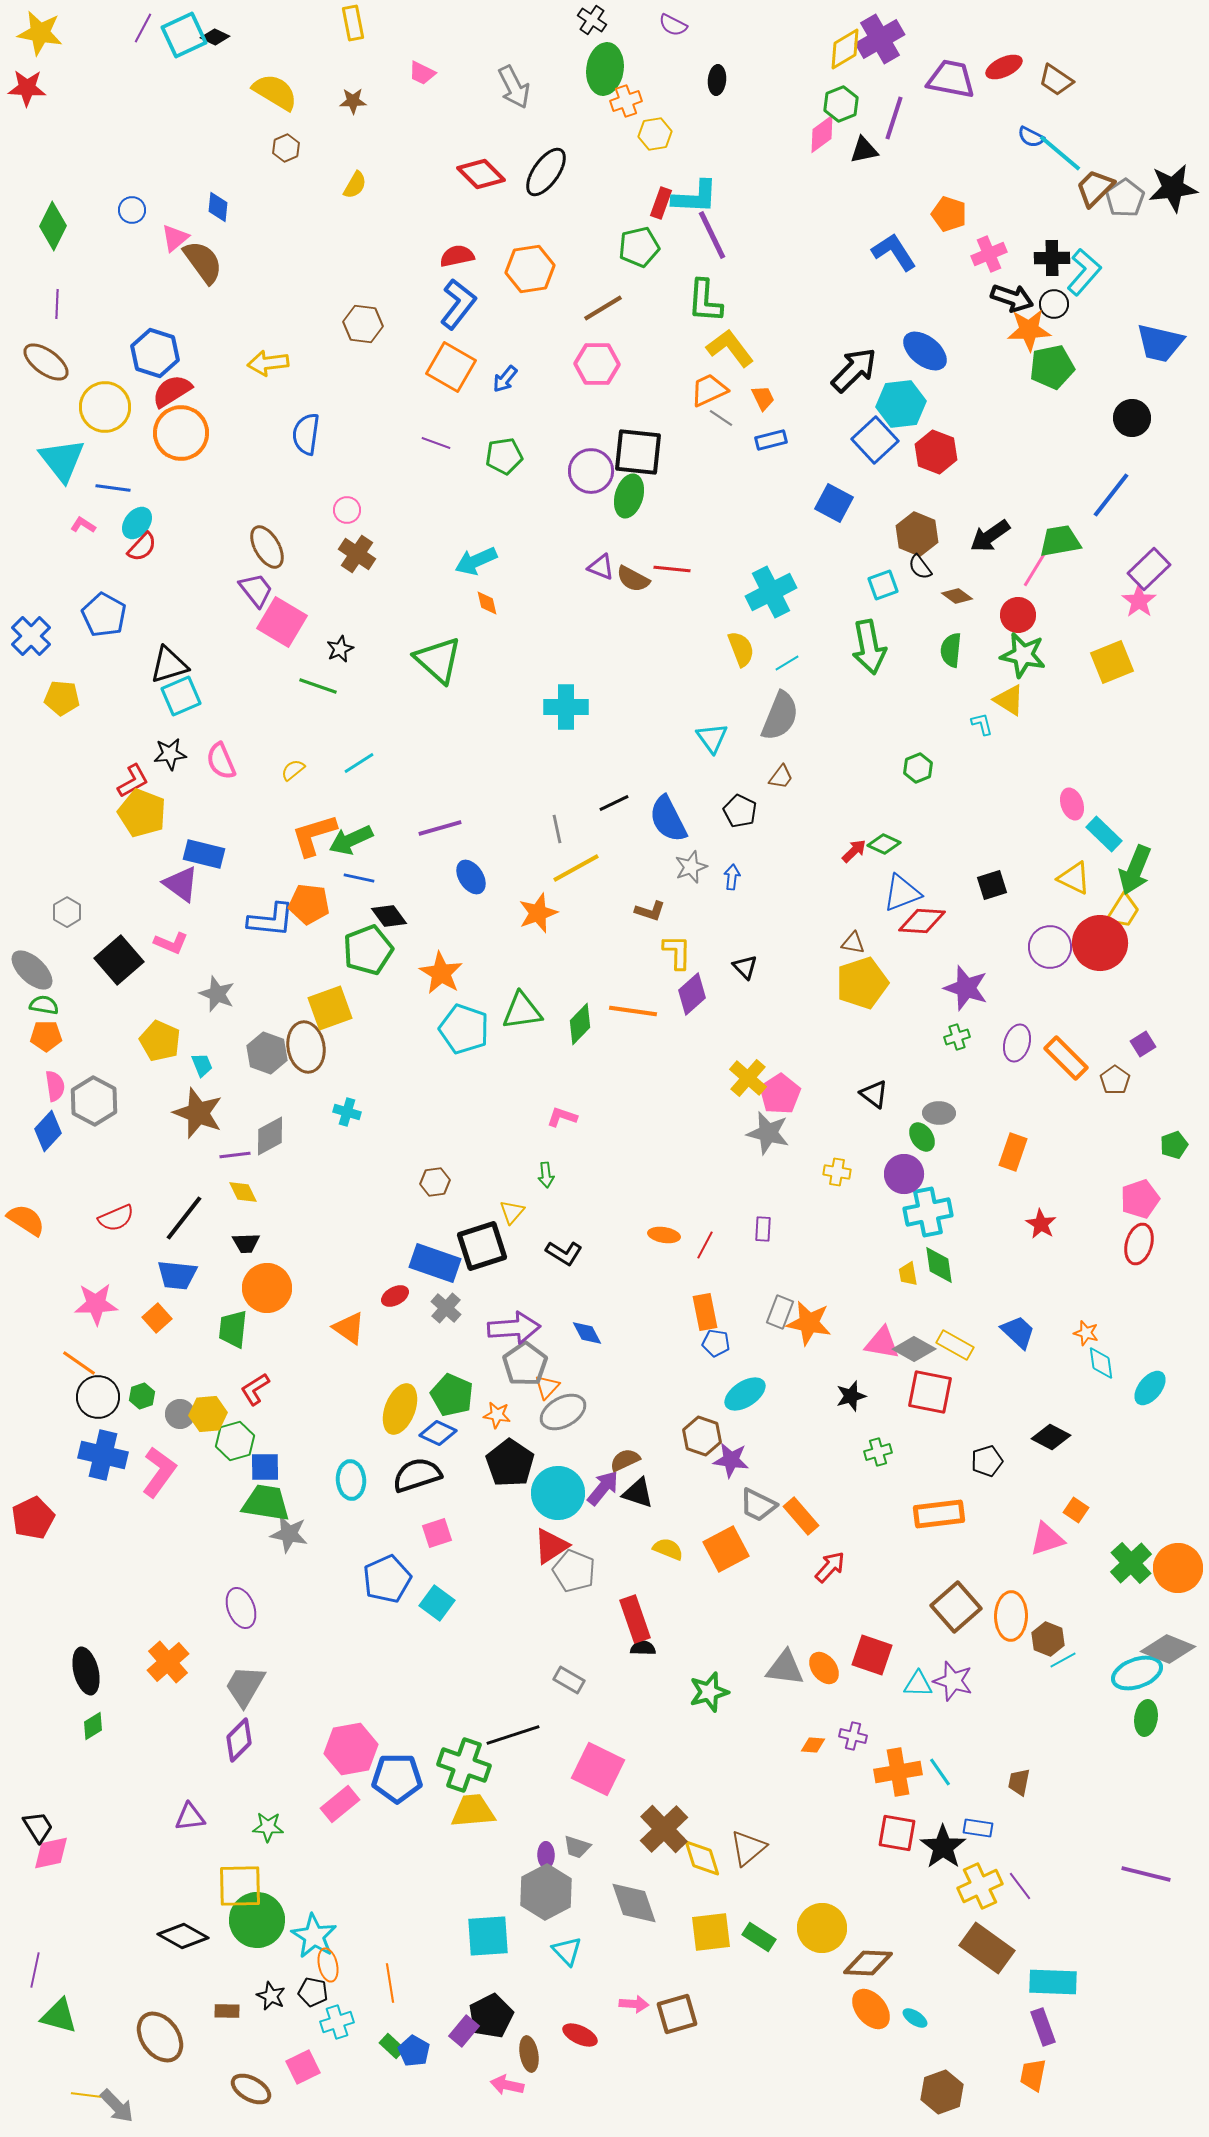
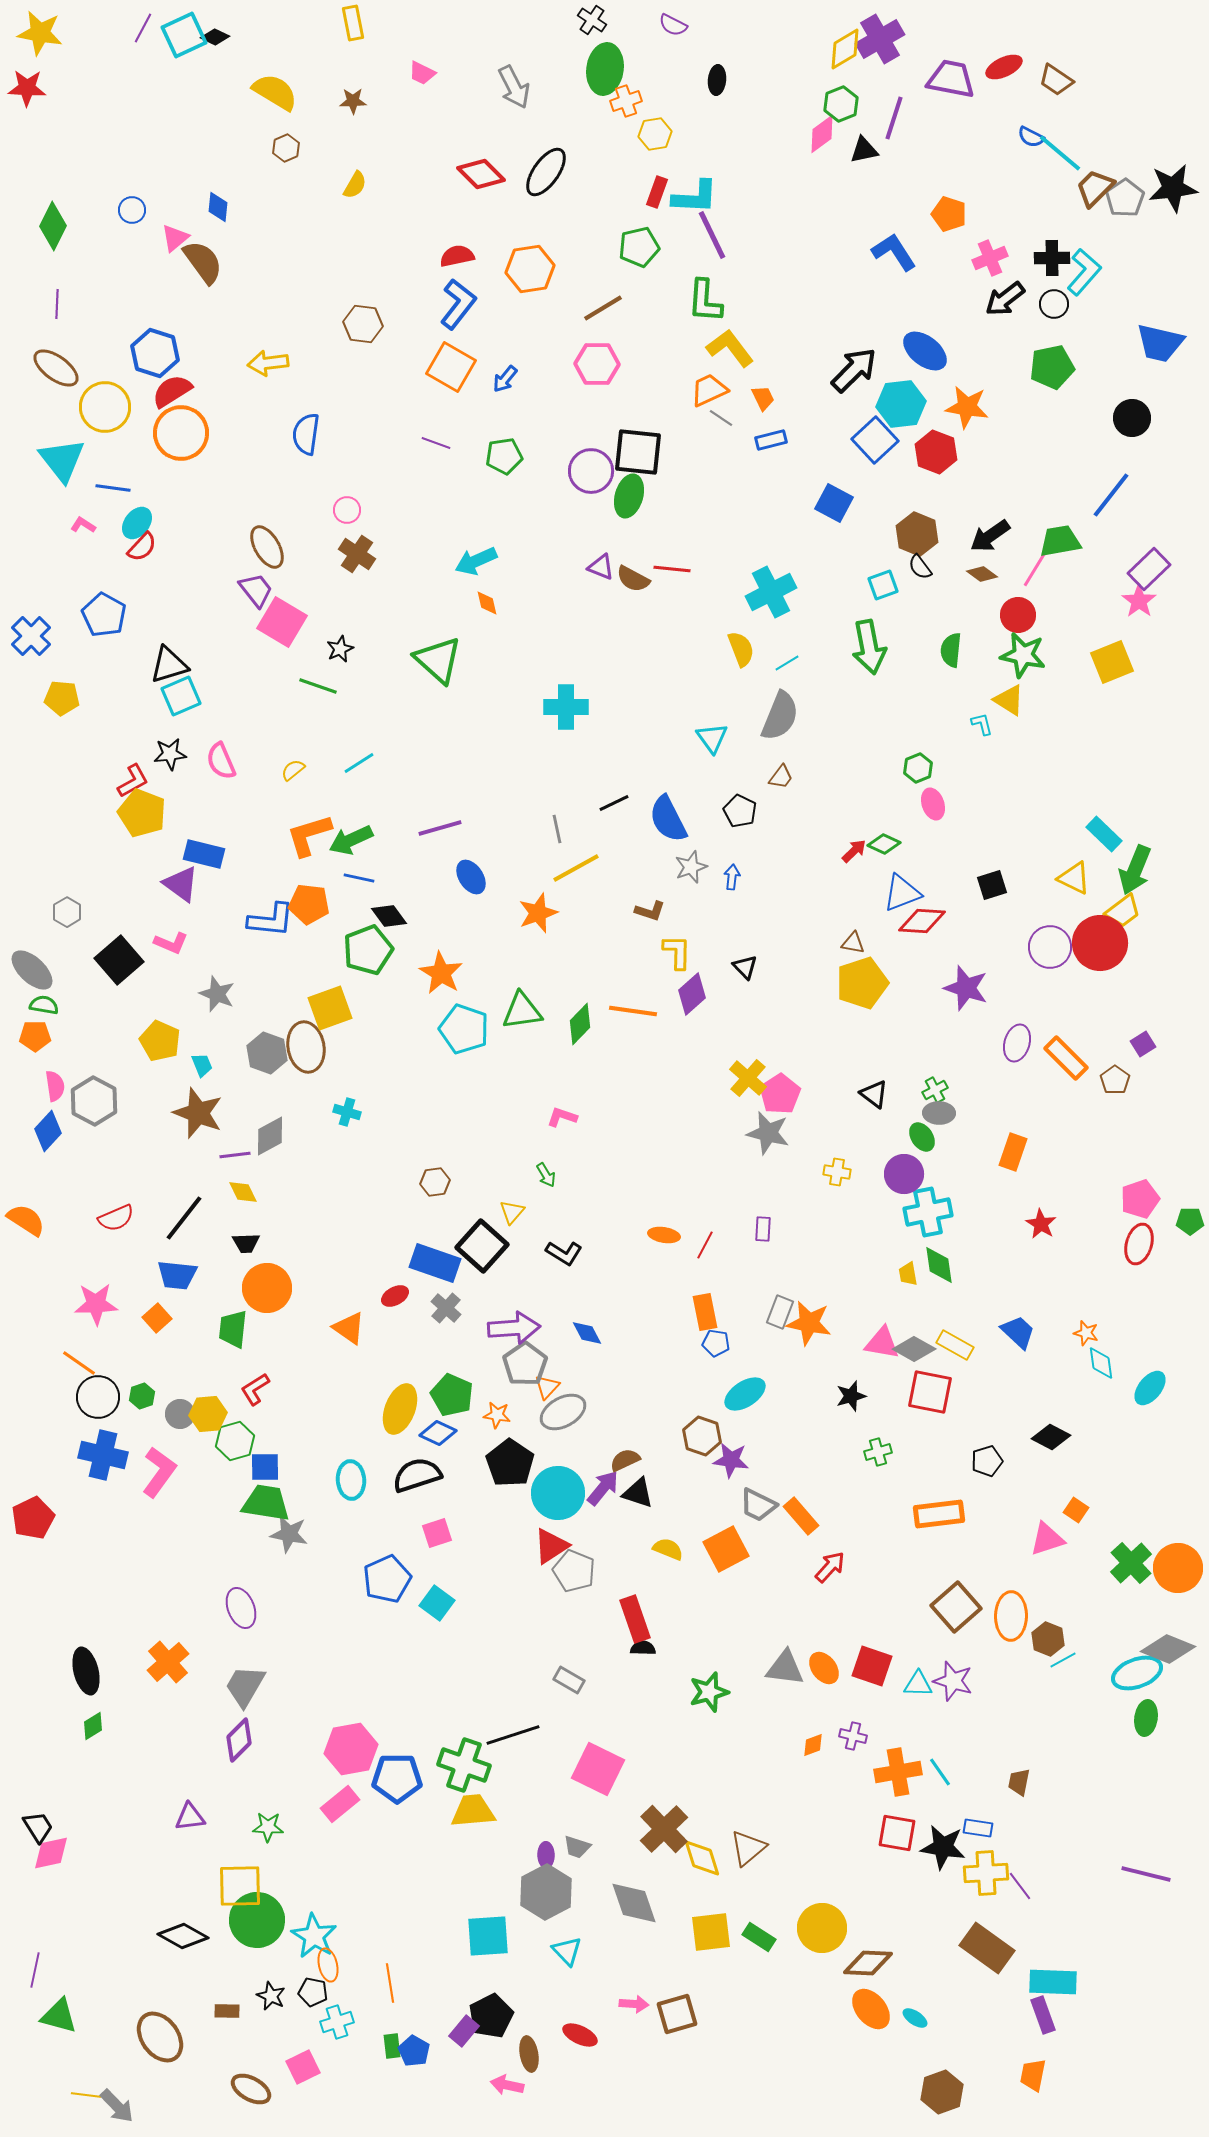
red rectangle at (661, 203): moved 4 px left, 11 px up
pink cross at (989, 254): moved 1 px right, 4 px down
black arrow at (1012, 298): moved 7 px left, 1 px down; rotated 123 degrees clockwise
orange star at (1029, 330): moved 62 px left, 77 px down; rotated 12 degrees clockwise
brown ellipse at (46, 362): moved 10 px right, 6 px down
brown diamond at (957, 596): moved 25 px right, 22 px up
pink ellipse at (1072, 804): moved 139 px left
orange L-shape at (314, 835): moved 5 px left
yellow trapezoid at (1123, 911): rotated 21 degrees clockwise
orange pentagon at (46, 1036): moved 11 px left
green cross at (957, 1037): moved 22 px left, 53 px down; rotated 10 degrees counterclockwise
green pentagon at (1174, 1145): moved 16 px right, 76 px down; rotated 20 degrees clockwise
green arrow at (546, 1175): rotated 25 degrees counterclockwise
black square at (482, 1246): rotated 30 degrees counterclockwise
red square at (872, 1655): moved 11 px down
orange diamond at (813, 1745): rotated 25 degrees counterclockwise
black star at (943, 1847): rotated 27 degrees counterclockwise
yellow cross at (980, 1886): moved 6 px right, 13 px up; rotated 21 degrees clockwise
purple rectangle at (1043, 2027): moved 12 px up
green rectangle at (392, 2046): rotated 40 degrees clockwise
